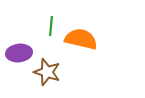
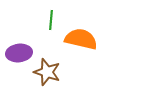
green line: moved 6 px up
